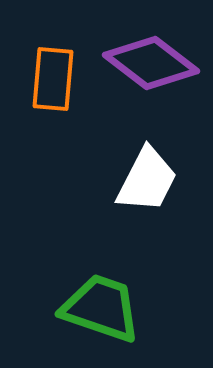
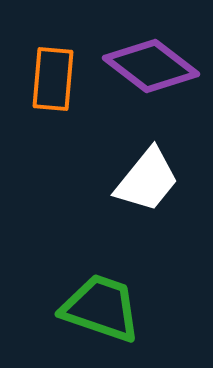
purple diamond: moved 3 px down
white trapezoid: rotated 12 degrees clockwise
